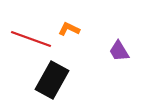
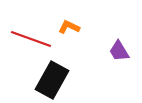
orange L-shape: moved 2 px up
